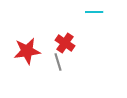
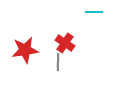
red star: moved 2 px left, 1 px up
gray line: rotated 18 degrees clockwise
